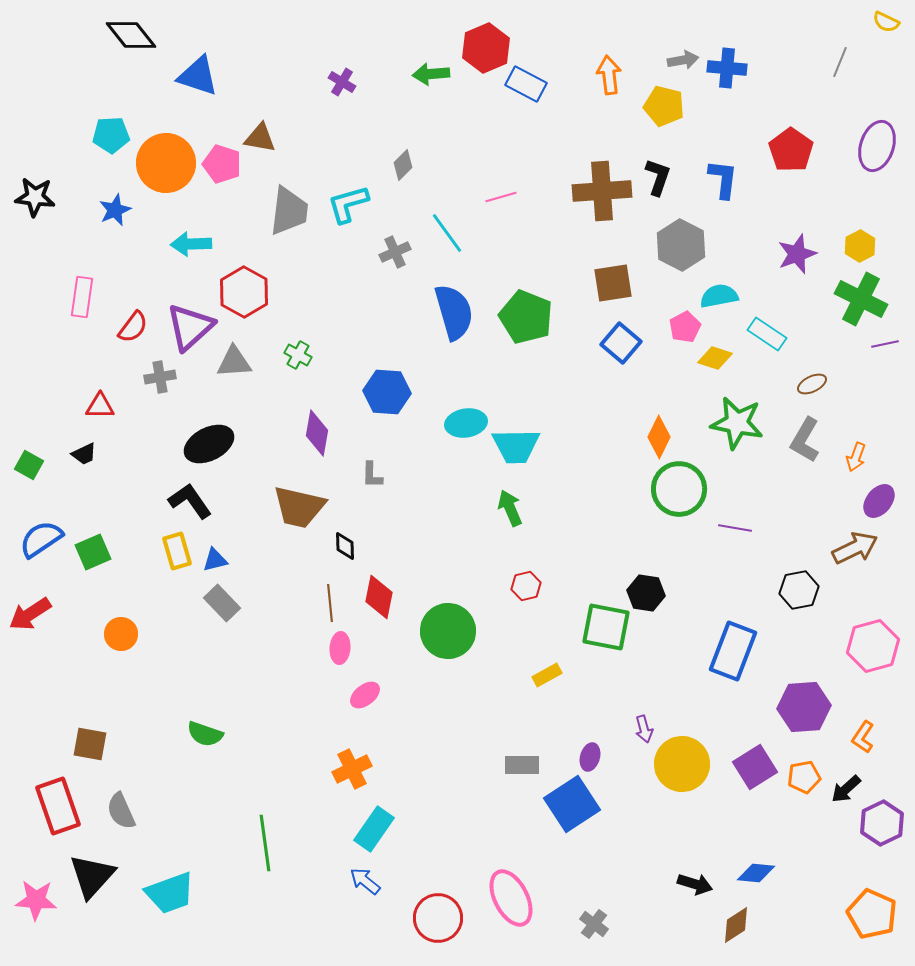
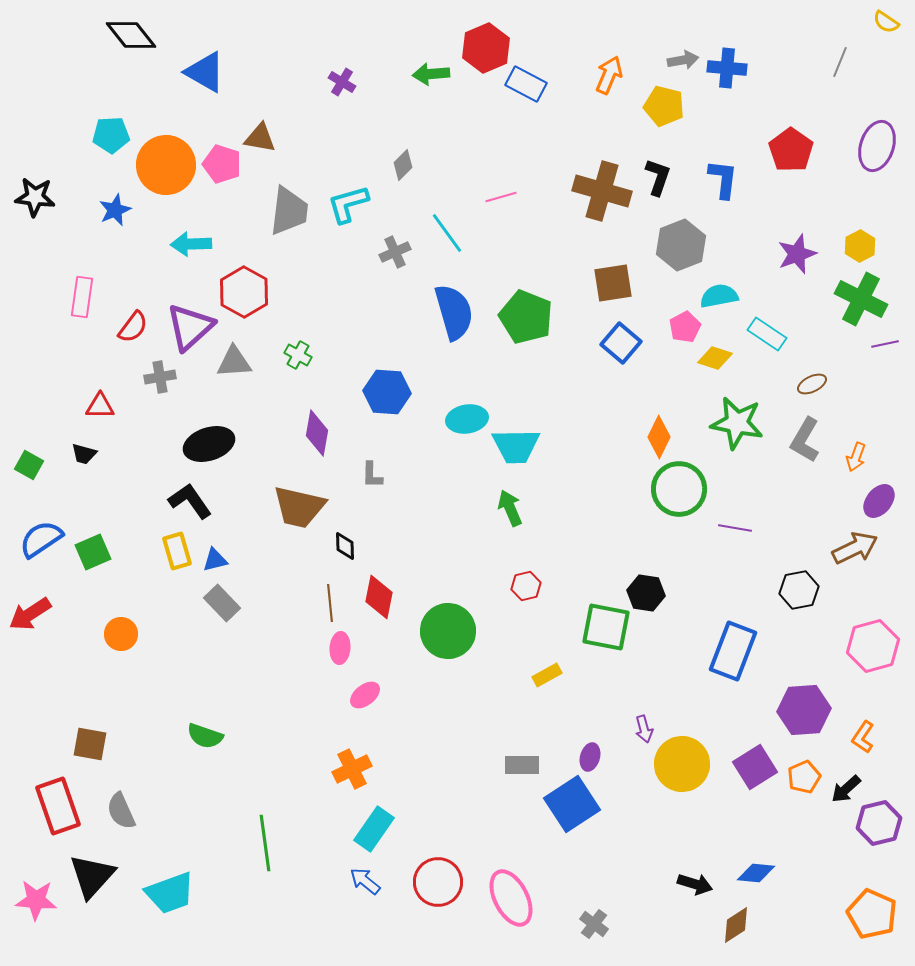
yellow semicircle at (886, 22): rotated 8 degrees clockwise
orange arrow at (609, 75): rotated 30 degrees clockwise
blue triangle at (198, 76): moved 7 px right, 4 px up; rotated 12 degrees clockwise
orange circle at (166, 163): moved 2 px down
brown cross at (602, 191): rotated 20 degrees clockwise
gray hexagon at (681, 245): rotated 12 degrees clockwise
cyan ellipse at (466, 423): moved 1 px right, 4 px up
black ellipse at (209, 444): rotated 9 degrees clockwise
black trapezoid at (84, 454): rotated 40 degrees clockwise
purple hexagon at (804, 707): moved 3 px down
green semicircle at (205, 734): moved 2 px down
orange pentagon at (804, 777): rotated 12 degrees counterclockwise
purple hexagon at (882, 823): moved 3 px left; rotated 12 degrees clockwise
red circle at (438, 918): moved 36 px up
